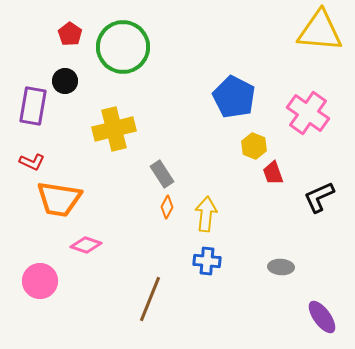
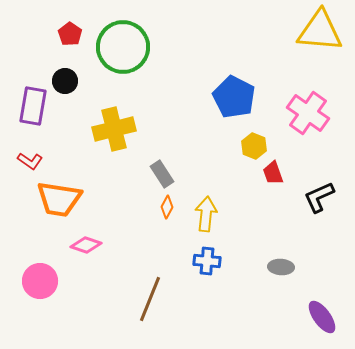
red L-shape: moved 2 px left, 1 px up; rotated 10 degrees clockwise
